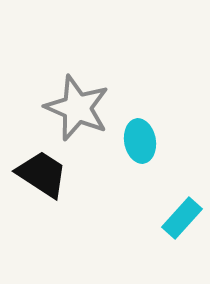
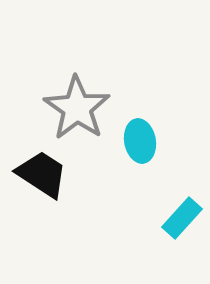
gray star: rotated 12 degrees clockwise
